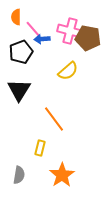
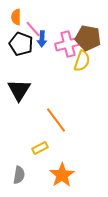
pink cross: moved 2 px left, 13 px down; rotated 30 degrees counterclockwise
blue arrow: rotated 84 degrees counterclockwise
black pentagon: moved 8 px up; rotated 30 degrees counterclockwise
yellow semicircle: moved 14 px right, 10 px up; rotated 30 degrees counterclockwise
orange line: moved 2 px right, 1 px down
yellow rectangle: rotated 49 degrees clockwise
